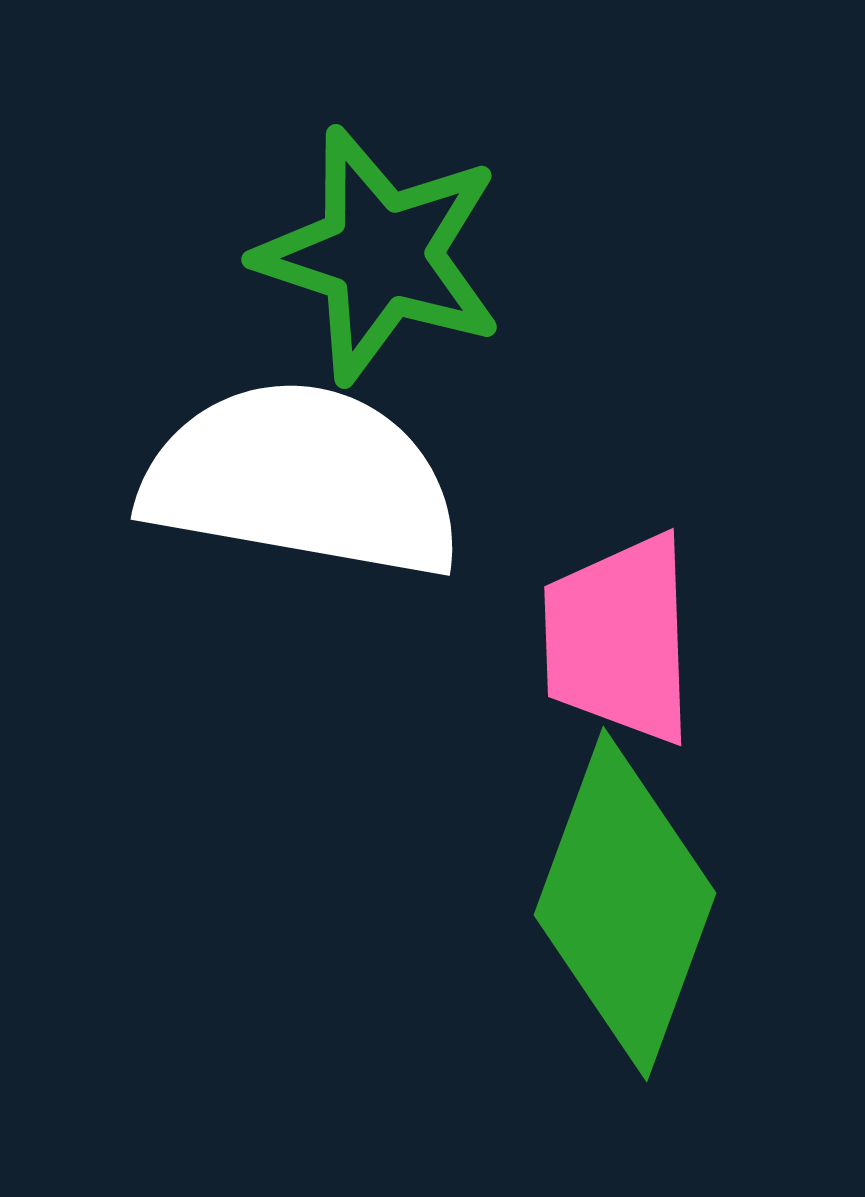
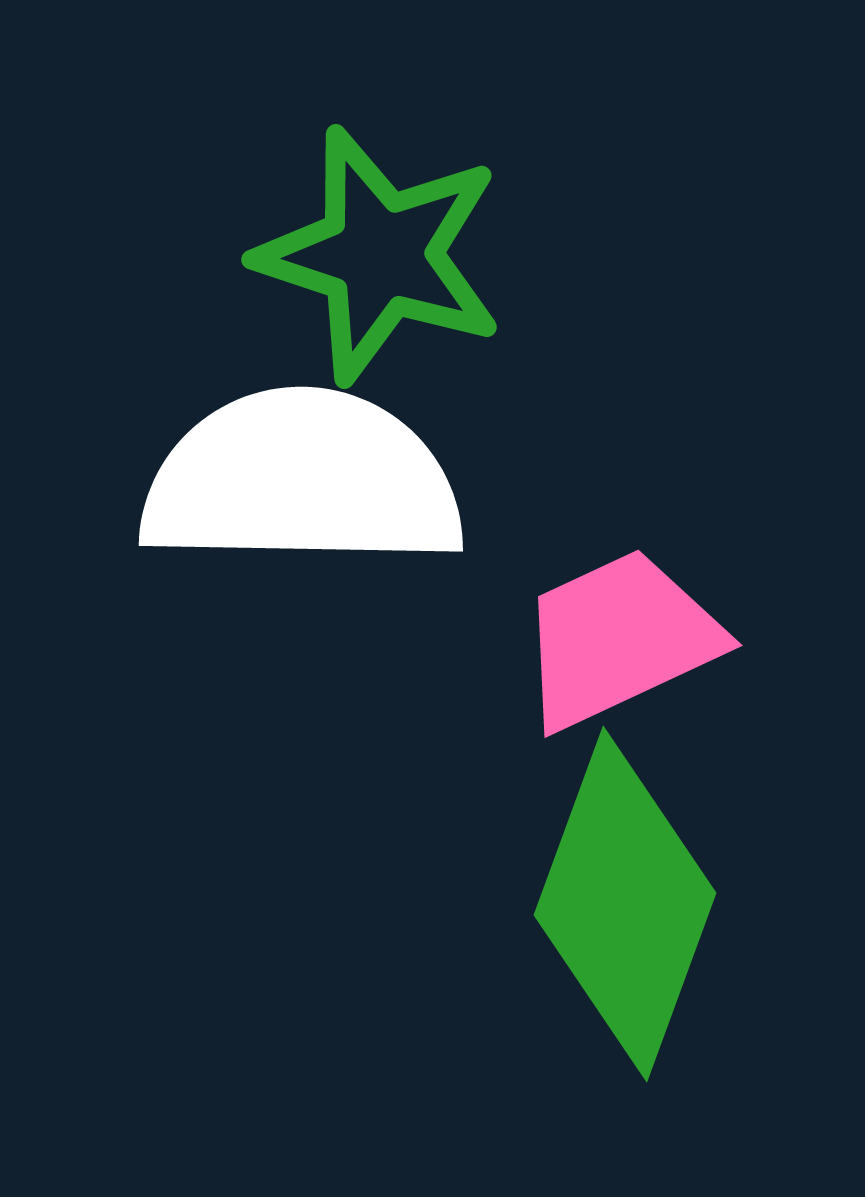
white semicircle: rotated 9 degrees counterclockwise
pink trapezoid: rotated 67 degrees clockwise
